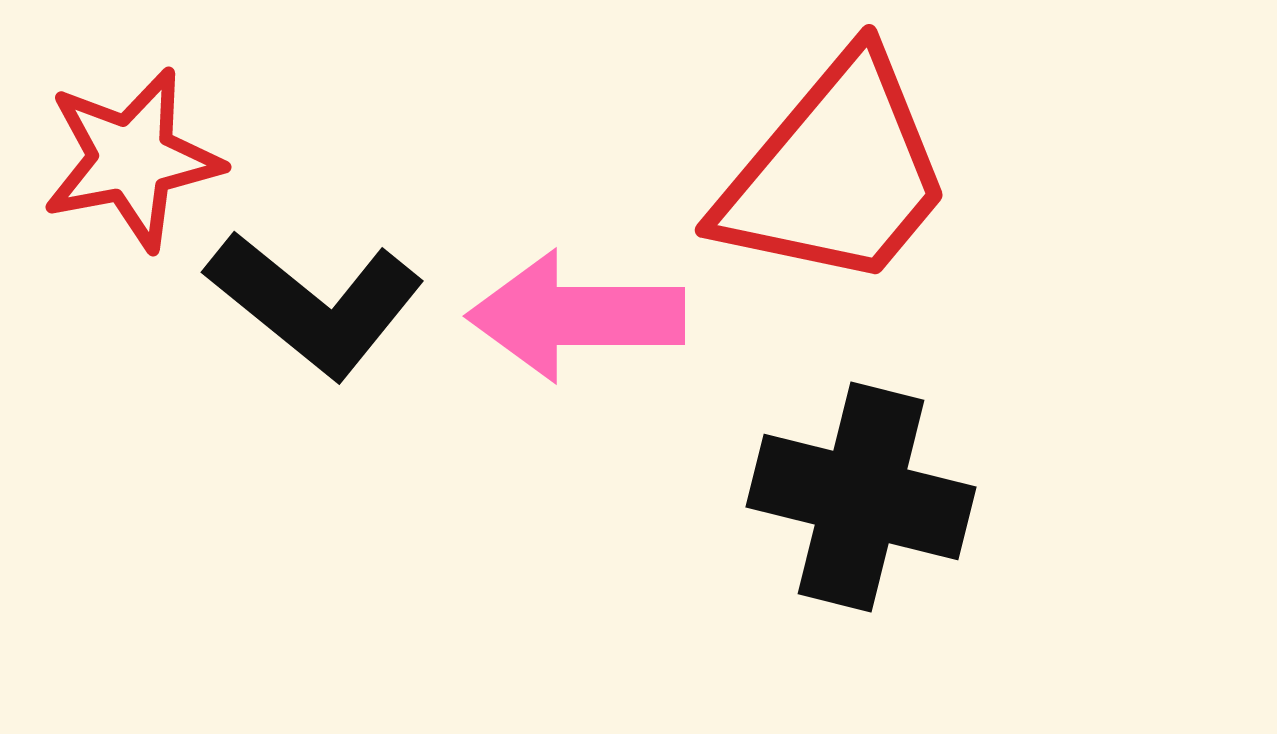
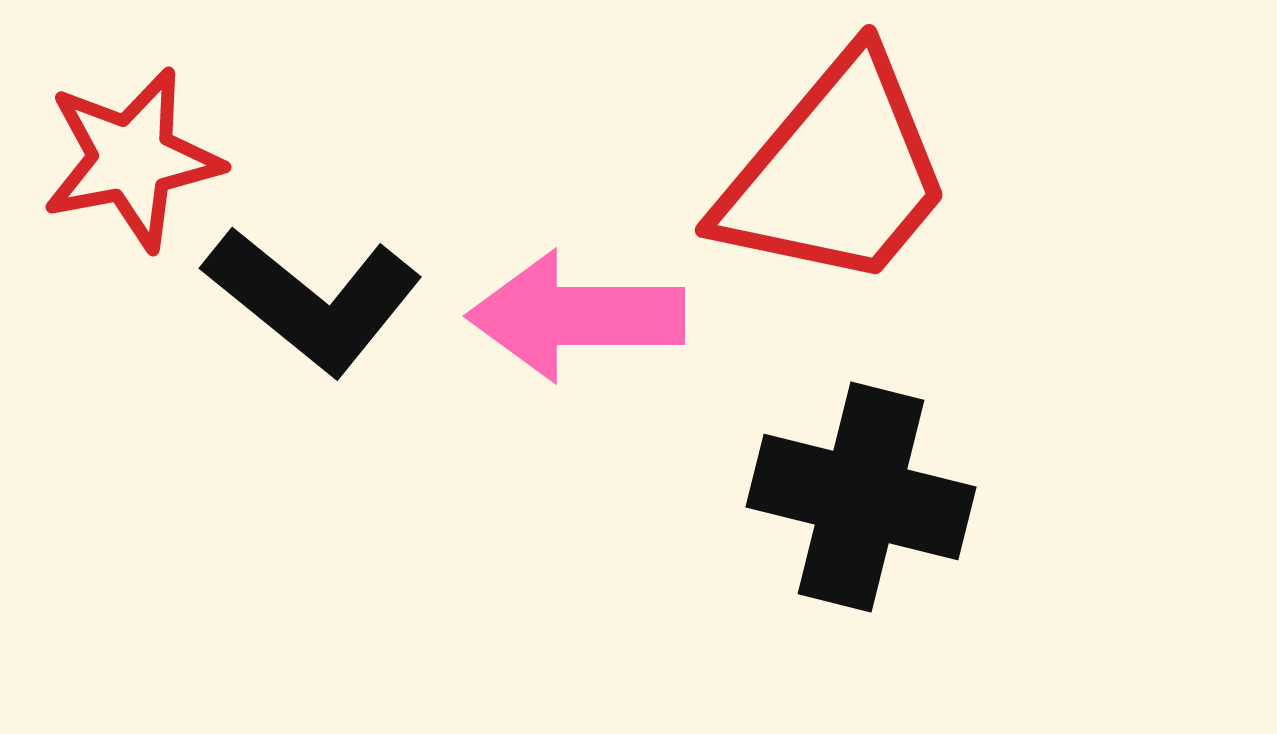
black L-shape: moved 2 px left, 4 px up
